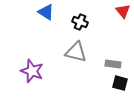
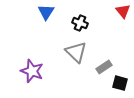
blue triangle: rotated 30 degrees clockwise
black cross: moved 1 px down
gray triangle: rotated 30 degrees clockwise
gray rectangle: moved 9 px left, 3 px down; rotated 42 degrees counterclockwise
